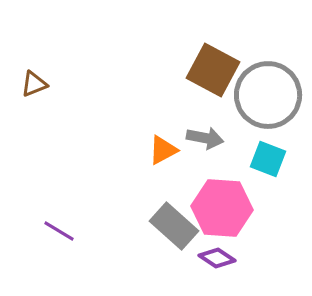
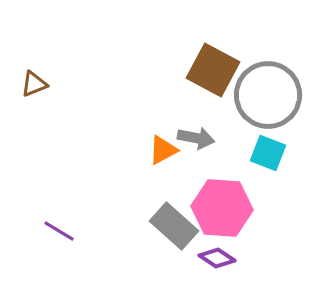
gray arrow: moved 9 px left
cyan square: moved 6 px up
